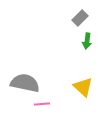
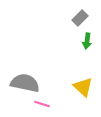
pink line: rotated 21 degrees clockwise
